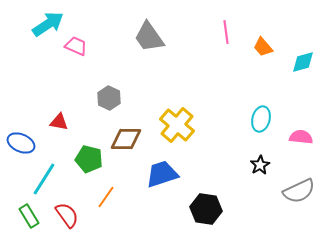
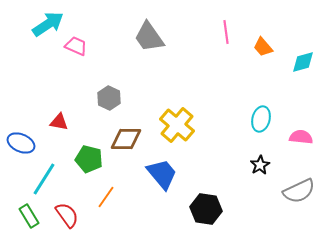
blue trapezoid: rotated 68 degrees clockwise
